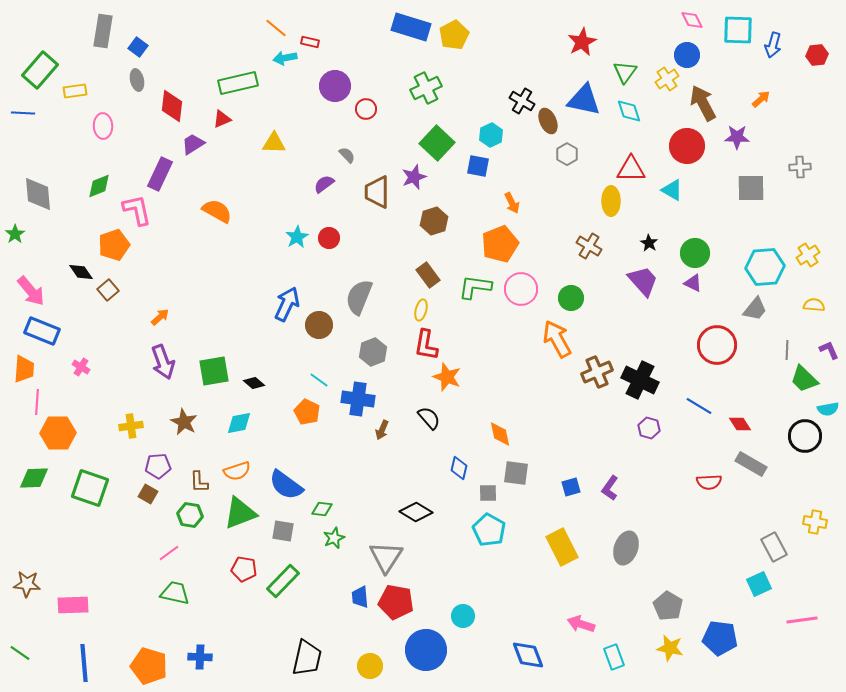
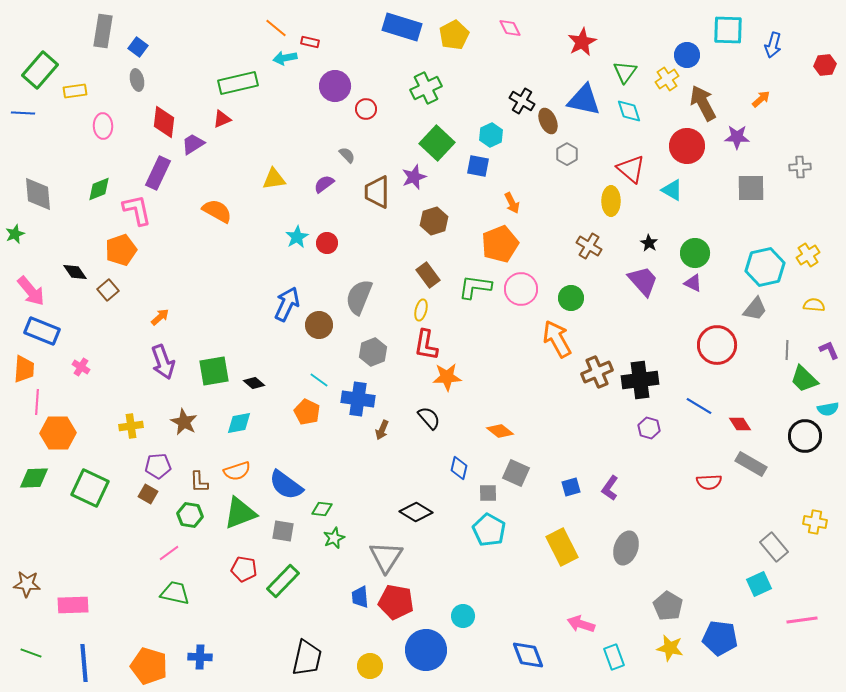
pink diamond at (692, 20): moved 182 px left, 8 px down
blue rectangle at (411, 27): moved 9 px left
cyan square at (738, 30): moved 10 px left
red hexagon at (817, 55): moved 8 px right, 10 px down
red diamond at (172, 106): moved 8 px left, 16 px down
yellow triangle at (274, 143): moved 36 px down; rotated 10 degrees counterclockwise
red triangle at (631, 169): rotated 40 degrees clockwise
purple rectangle at (160, 174): moved 2 px left, 1 px up
green diamond at (99, 186): moved 3 px down
green star at (15, 234): rotated 12 degrees clockwise
red circle at (329, 238): moved 2 px left, 5 px down
orange pentagon at (114, 245): moved 7 px right, 5 px down
cyan hexagon at (765, 267): rotated 9 degrees counterclockwise
black diamond at (81, 272): moved 6 px left
orange star at (447, 377): rotated 24 degrees counterclockwise
black cross at (640, 380): rotated 33 degrees counterclockwise
orange diamond at (500, 434): moved 3 px up; rotated 40 degrees counterclockwise
gray square at (516, 473): rotated 16 degrees clockwise
green square at (90, 488): rotated 6 degrees clockwise
gray rectangle at (774, 547): rotated 12 degrees counterclockwise
green line at (20, 653): moved 11 px right; rotated 15 degrees counterclockwise
